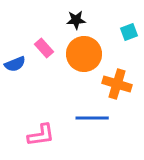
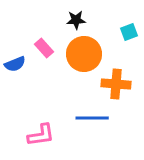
orange cross: moved 1 px left; rotated 12 degrees counterclockwise
